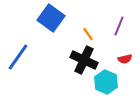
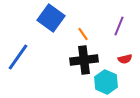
orange line: moved 5 px left
black cross: rotated 32 degrees counterclockwise
